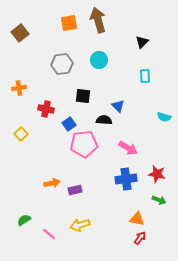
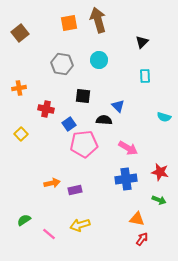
gray hexagon: rotated 15 degrees clockwise
red star: moved 3 px right, 2 px up
red arrow: moved 2 px right, 1 px down
